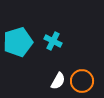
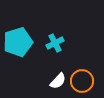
cyan cross: moved 2 px right, 2 px down; rotated 36 degrees clockwise
white semicircle: rotated 12 degrees clockwise
